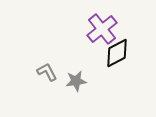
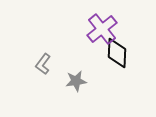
black diamond: rotated 60 degrees counterclockwise
gray L-shape: moved 4 px left, 8 px up; rotated 115 degrees counterclockwise
